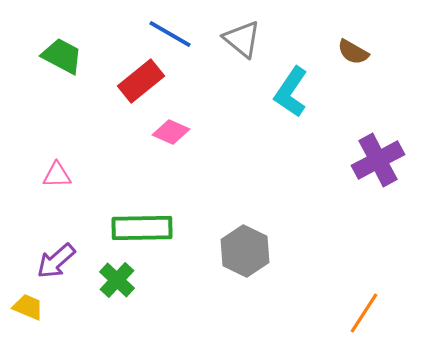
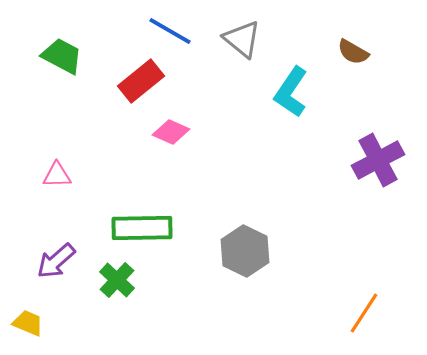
blue line: moved 3 px up
yellow trapezoid: moved 16 px down
